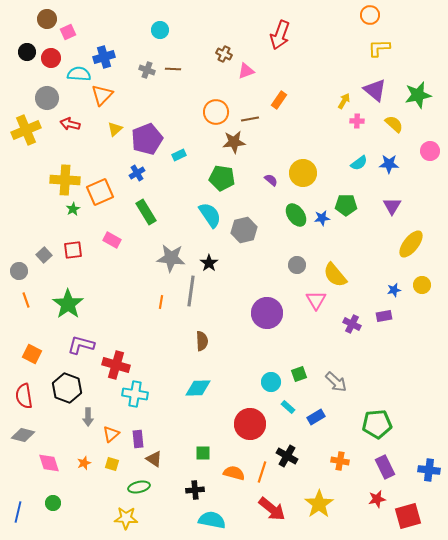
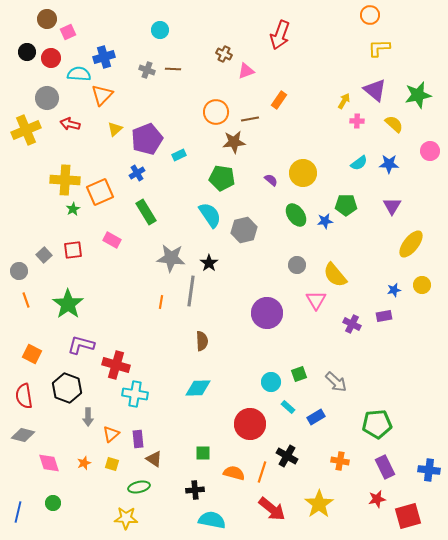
blue star at (322, 218): moved 3 px right, 3 px down
